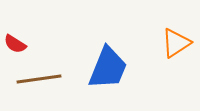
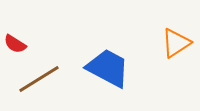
blue trapezoid: rotated 84 degrees counterclockwise
brown line: rotated 24 degrees counterclockwise
